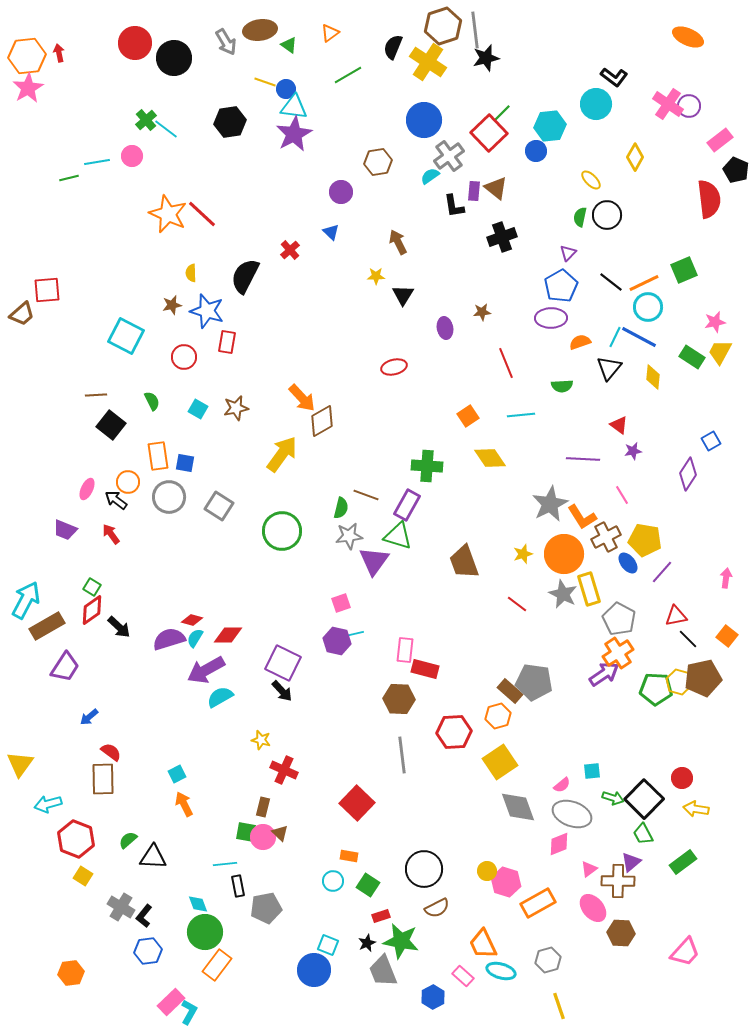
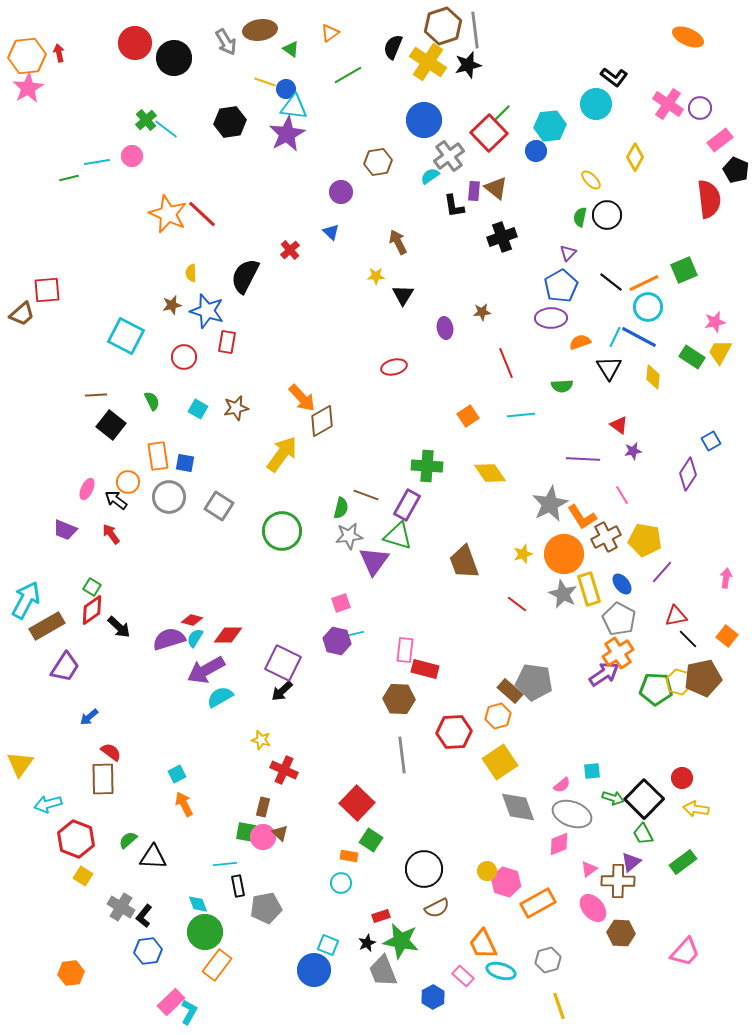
green triangle at (289, 45): moved 2 px right, 4 px down
black star at (486, 58): moved 18 px left, 7 px down
purple circle at (689, 106): moved 11 px right, 2 px down
purple star at (294, 134): moved 7 px left
black triangle at (609, 368): rotated 12 degrees counterclockwise
yellow diamond at (490, 458): moved 15 px down
blue ellipse at (628, 563): moved 6 px left, 21 px down
black arrow at (282, 691): rotated 90 degrees clockwise
cyan circle at (333, 881): moved 8 px right, 2 px down
green square at (368, 885): moved 3 px right, 45 px up
